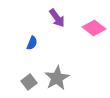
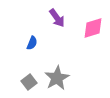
pink diamond: moved 1 px left; rotated 55 degrees counterclockwise
